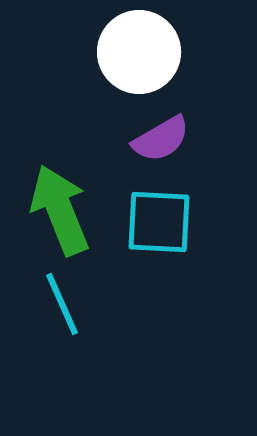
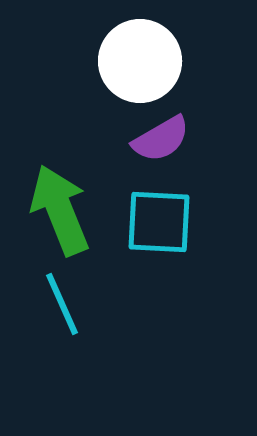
white circle: moved 1 px right, 9 px down
